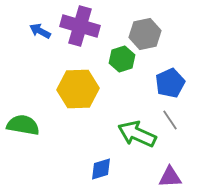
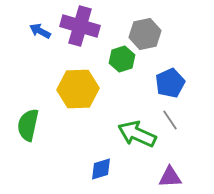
green semicircle: moved 5 px right; rotated 88 degrees counterclockwise
